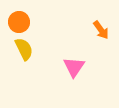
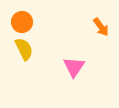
orange circle: moved 3 px right
orange arrow: moved 3 px up
